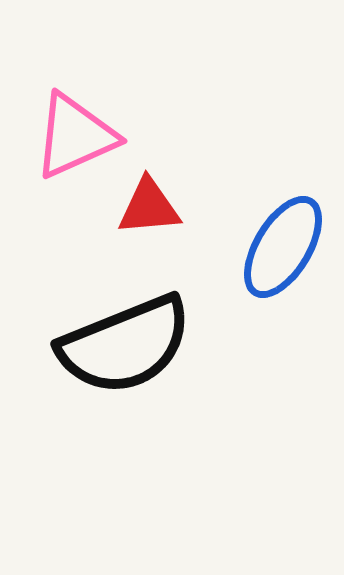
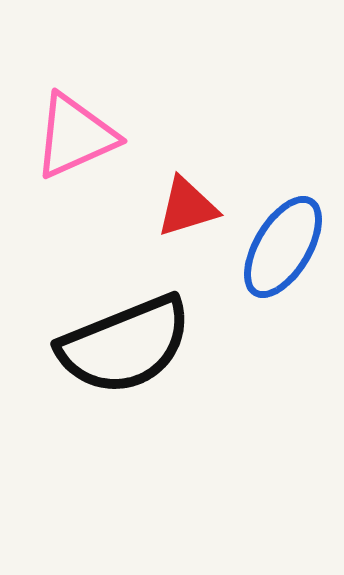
red triangle: moved 38 px right; rotated 12 degrees counterclockwise
